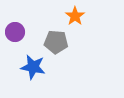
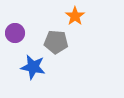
purple circle: moved 1 px down
